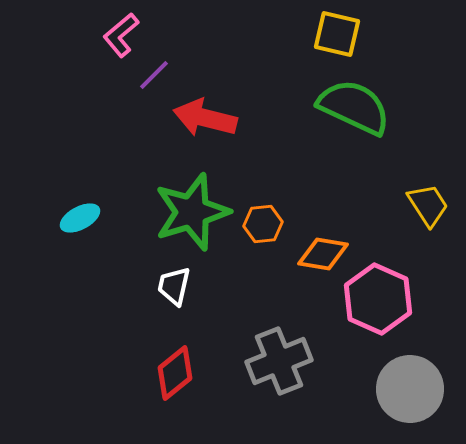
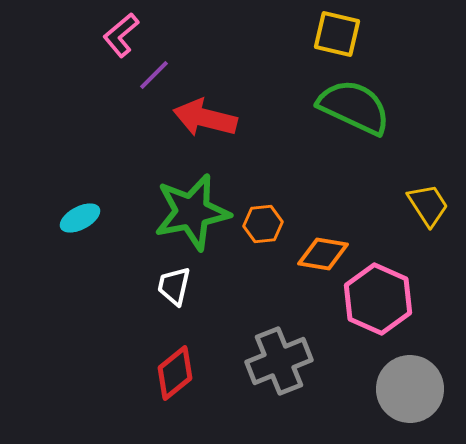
green star: rotated 6 degrees clockwise
